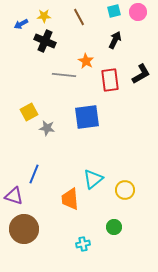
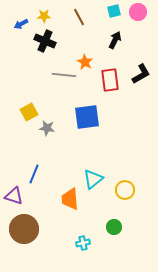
orange star: moved 1 px left, 1 px down
cyan cross: moved 1 px up
